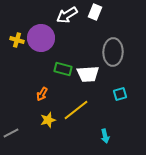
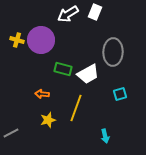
white arrow: moved 1 px right, 1 px up
purple circle: moved 2 px down
white trapezoid: rotated 25 degrees counterclockwise
orange arrow: rotated 64 degrees clockwise
yellow line: moved 2 px up; rotated 32 degrees counterclockwise
